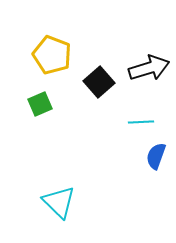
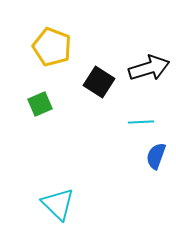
yellow pentagon: moved 8 px up
black square: rotated 16 degrees counterclockwise
cyan triangle: moved 1 px left, 2 px down
